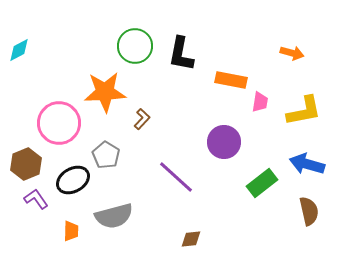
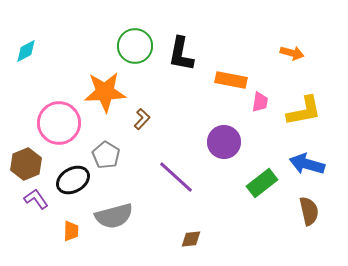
cyan diamond: moved 7 px right, 1 px down
